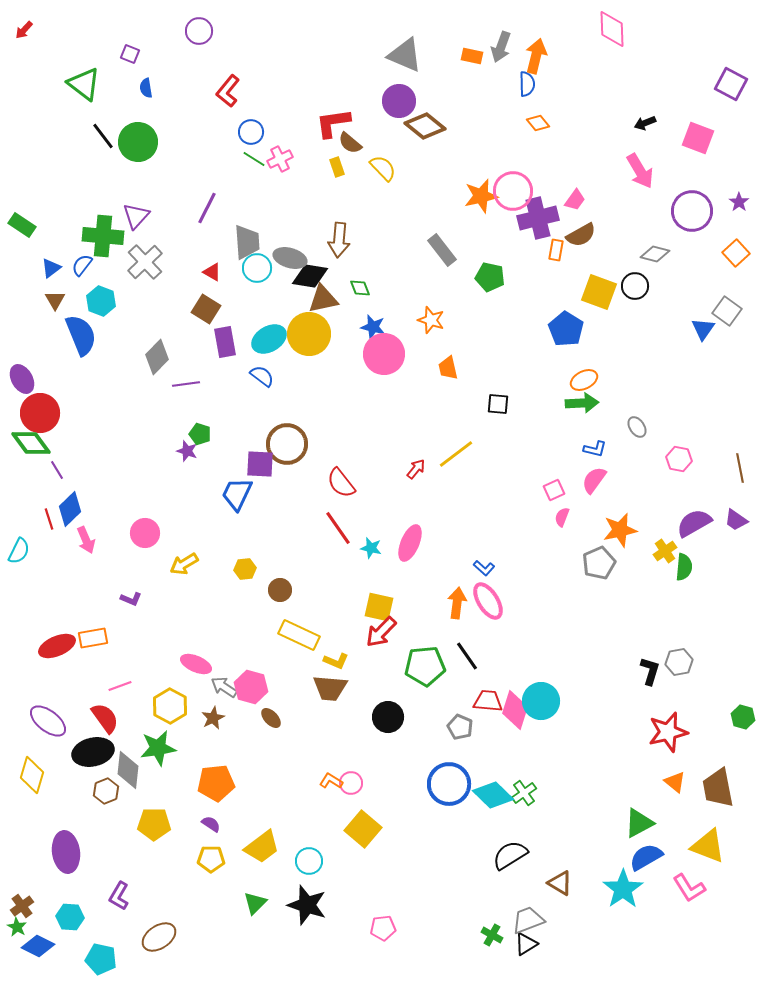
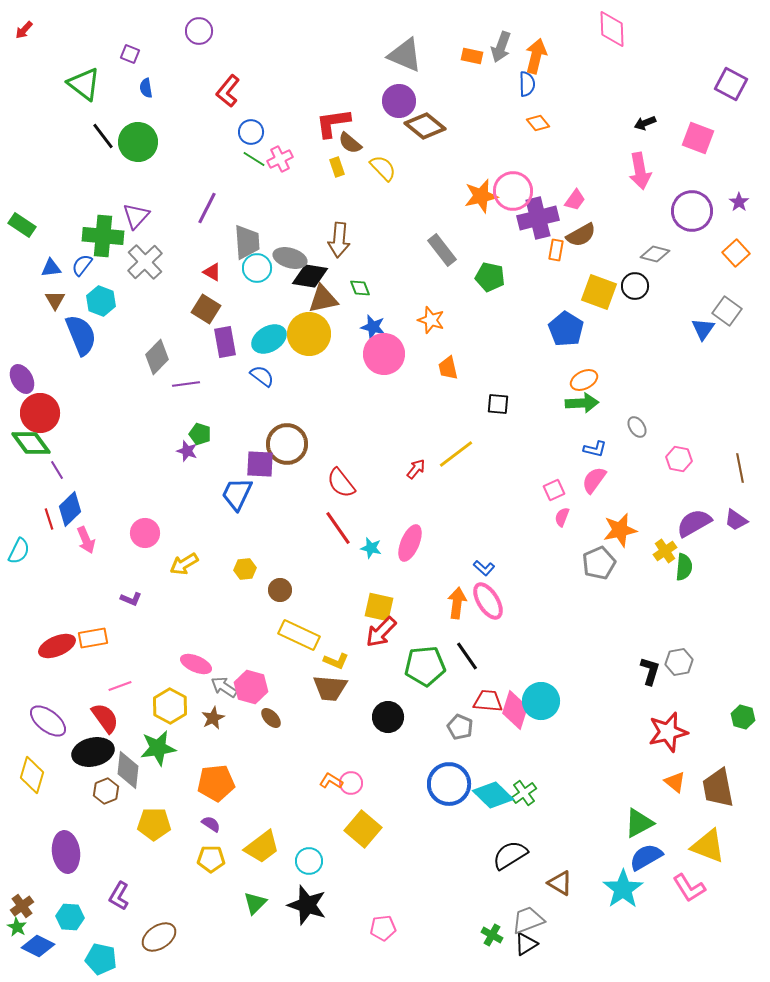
pink arrow at (640, 171): rotated 21 degrees clockwise
blue triangle at (51, 268): rotated 30 degrees clockwise
